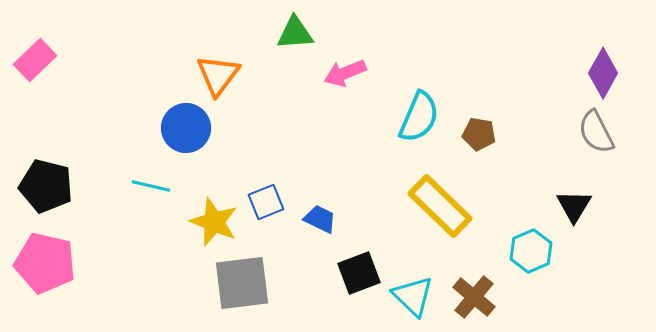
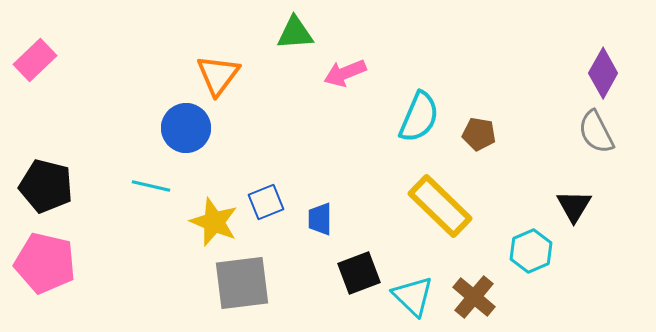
blue trapezoid: rotated 116 degrees counterclockwise
